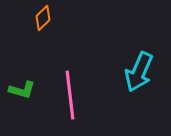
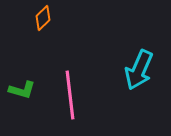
cyan arrow: moved 2 px up
